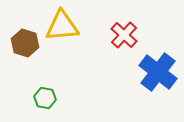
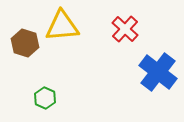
red cross: moved 1 px right, 6 px up
green hexagon: rotated 15 degrees clockwise
